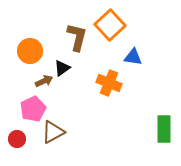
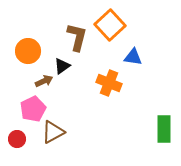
orange circle: moved 2 px left
black triangle: moved 2 px up
